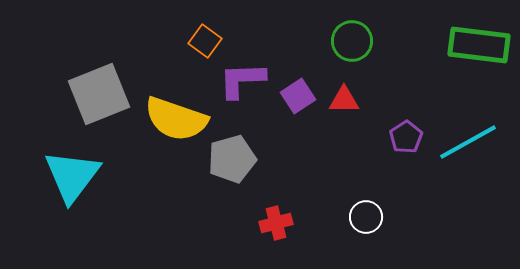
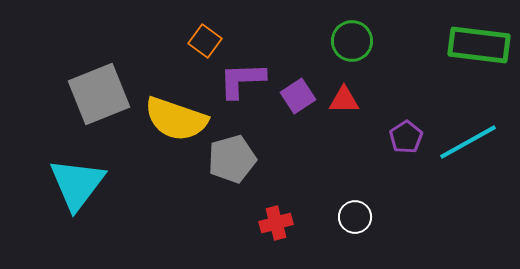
cyan triangle: moved 5 px right, 8 px down
white circle: moved 11 px left
